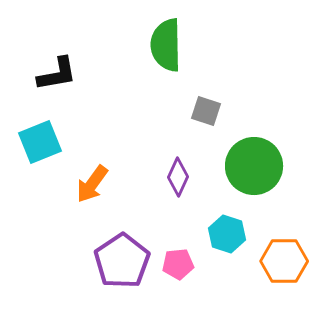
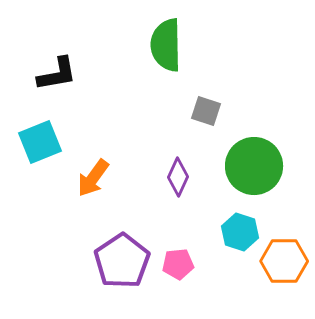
orange arrow: moved 1 px right, 6 px up
cyan hexagon: moved 13 px right, 2 px up
